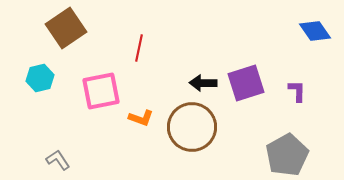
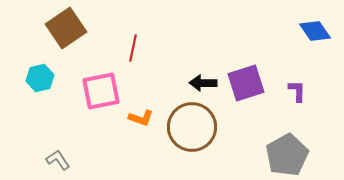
red line: moved 6 px left
